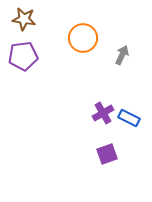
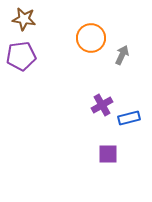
orange circle: moved 8 px right
purple pentagon: moved 2 px left
purple cross: moved 1 px left, 8 px up
blue rectangle: rotated 40 degrees counterclockwise
purple square: moved 1 px right; rotated 20 degrees clockwise
